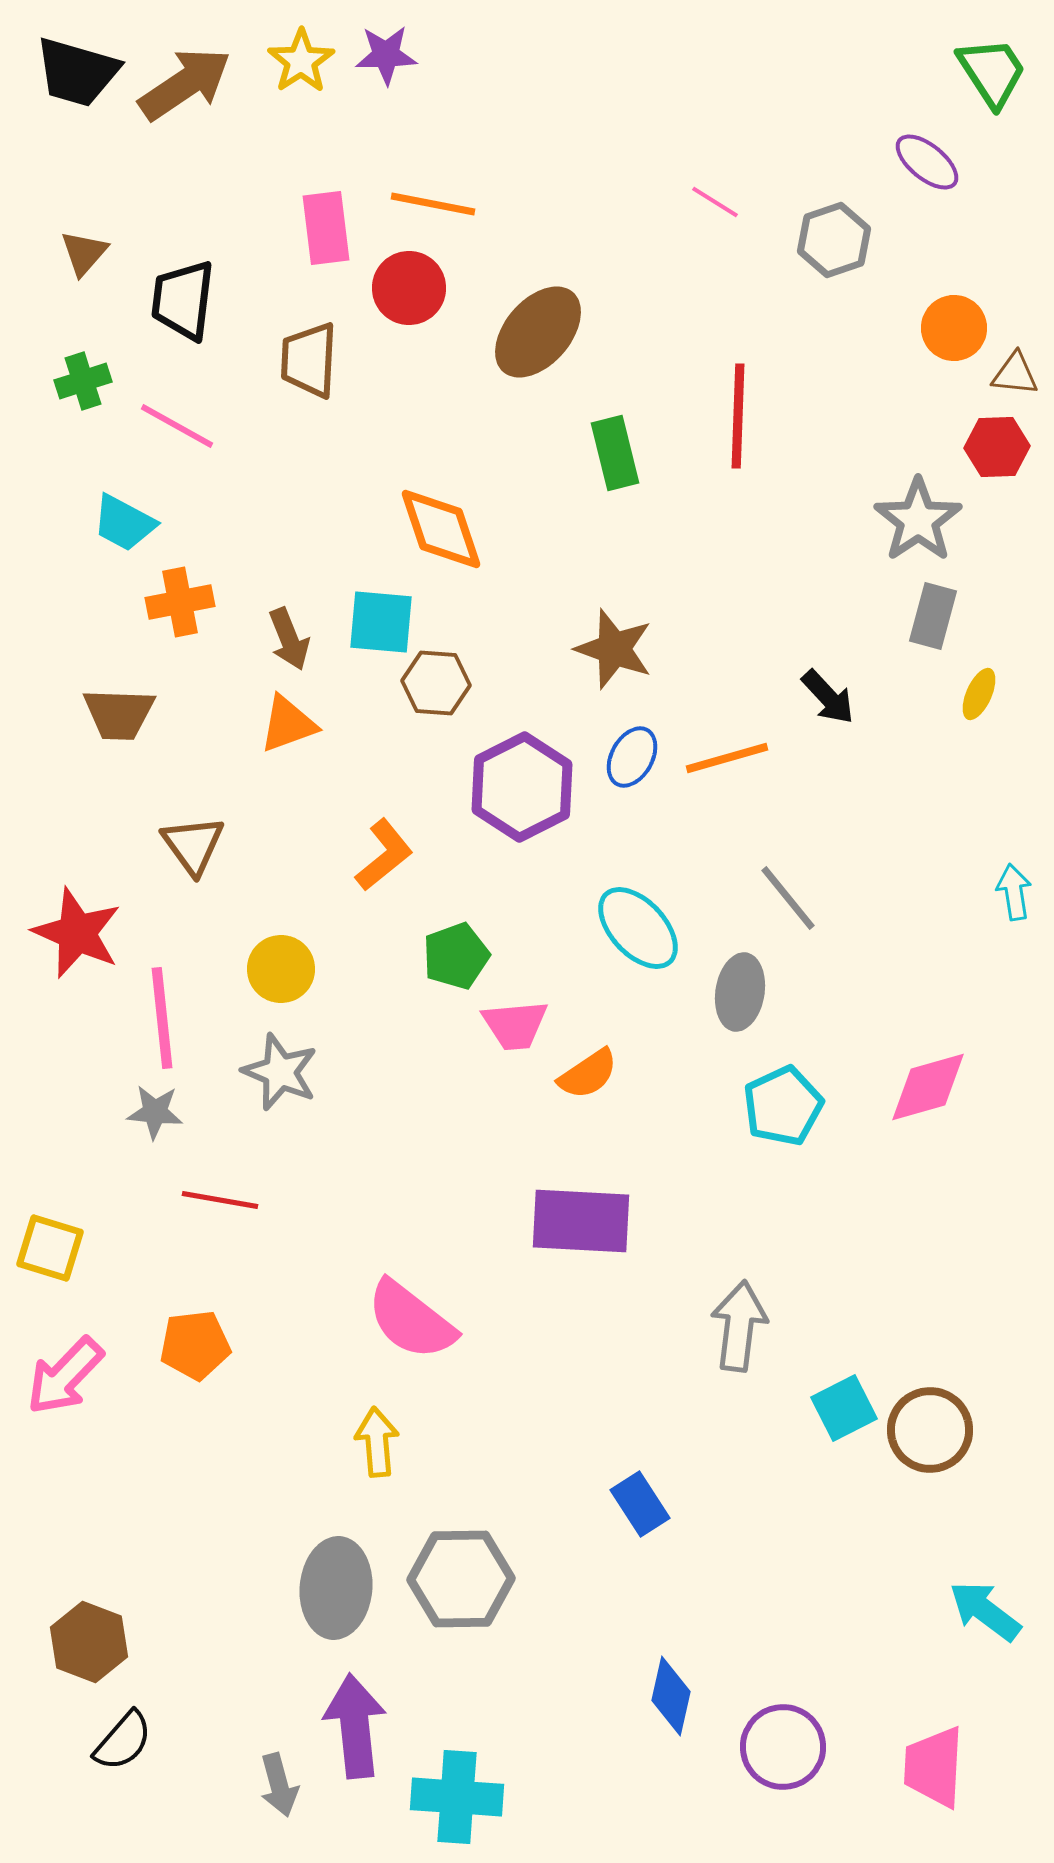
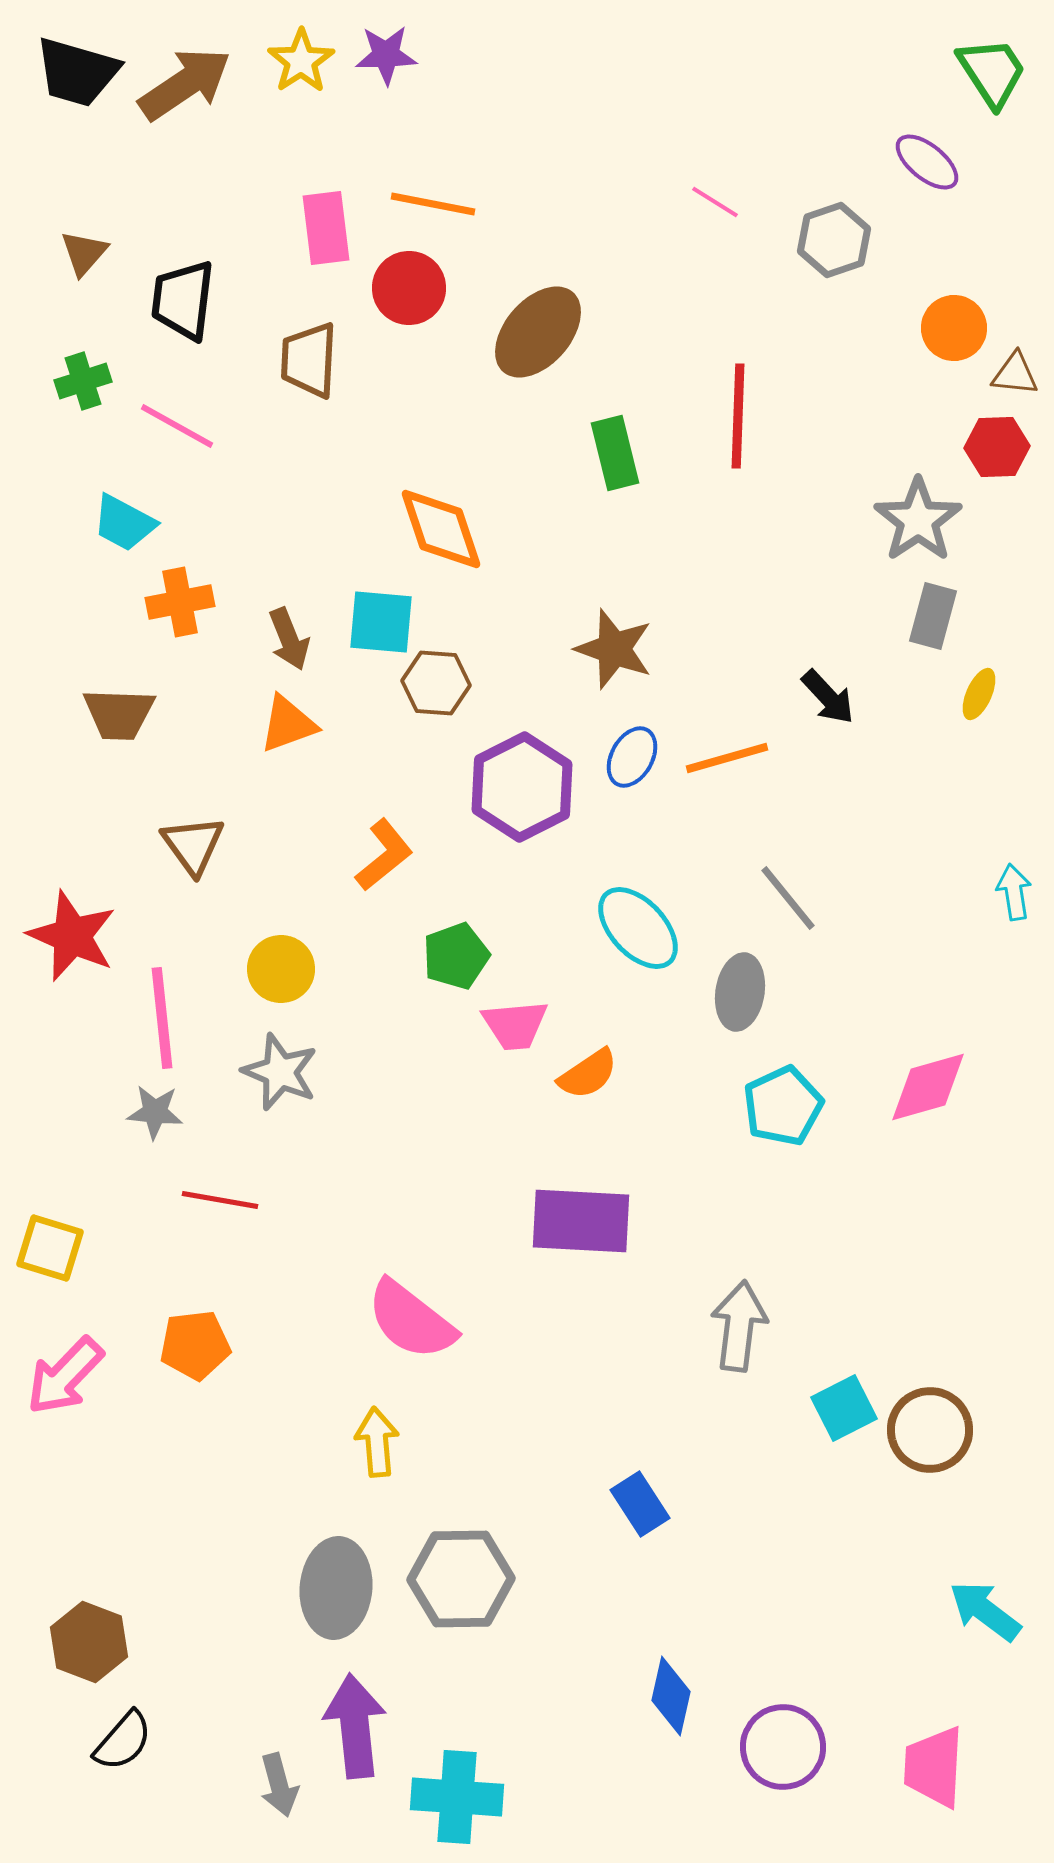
red star at (77, 933): moved 5 px left, 3 px down
